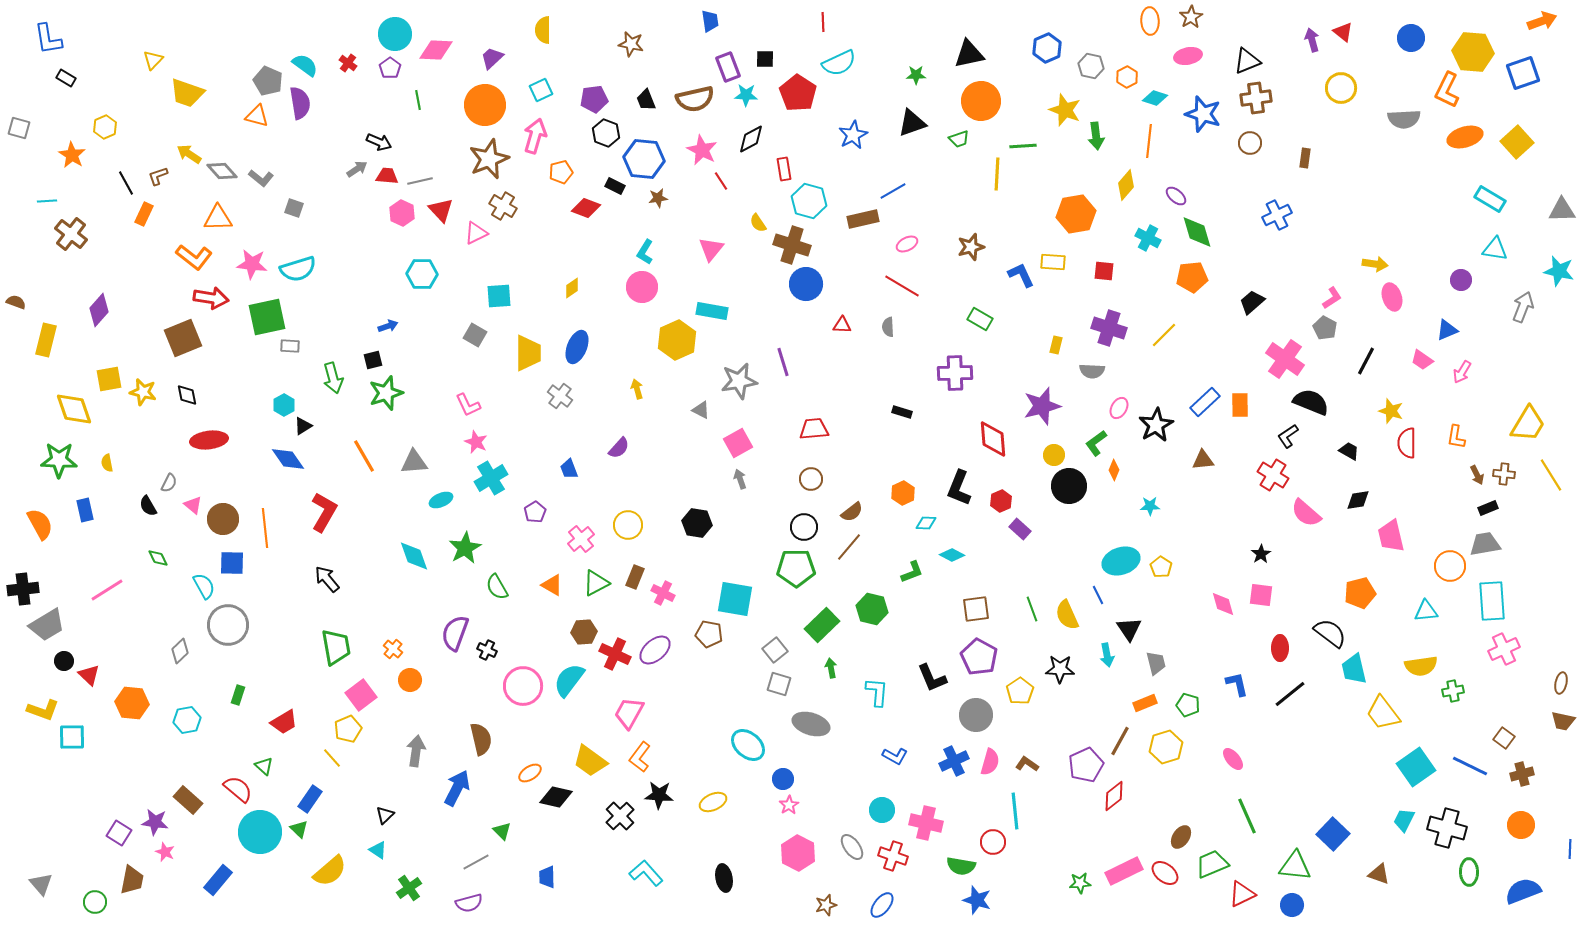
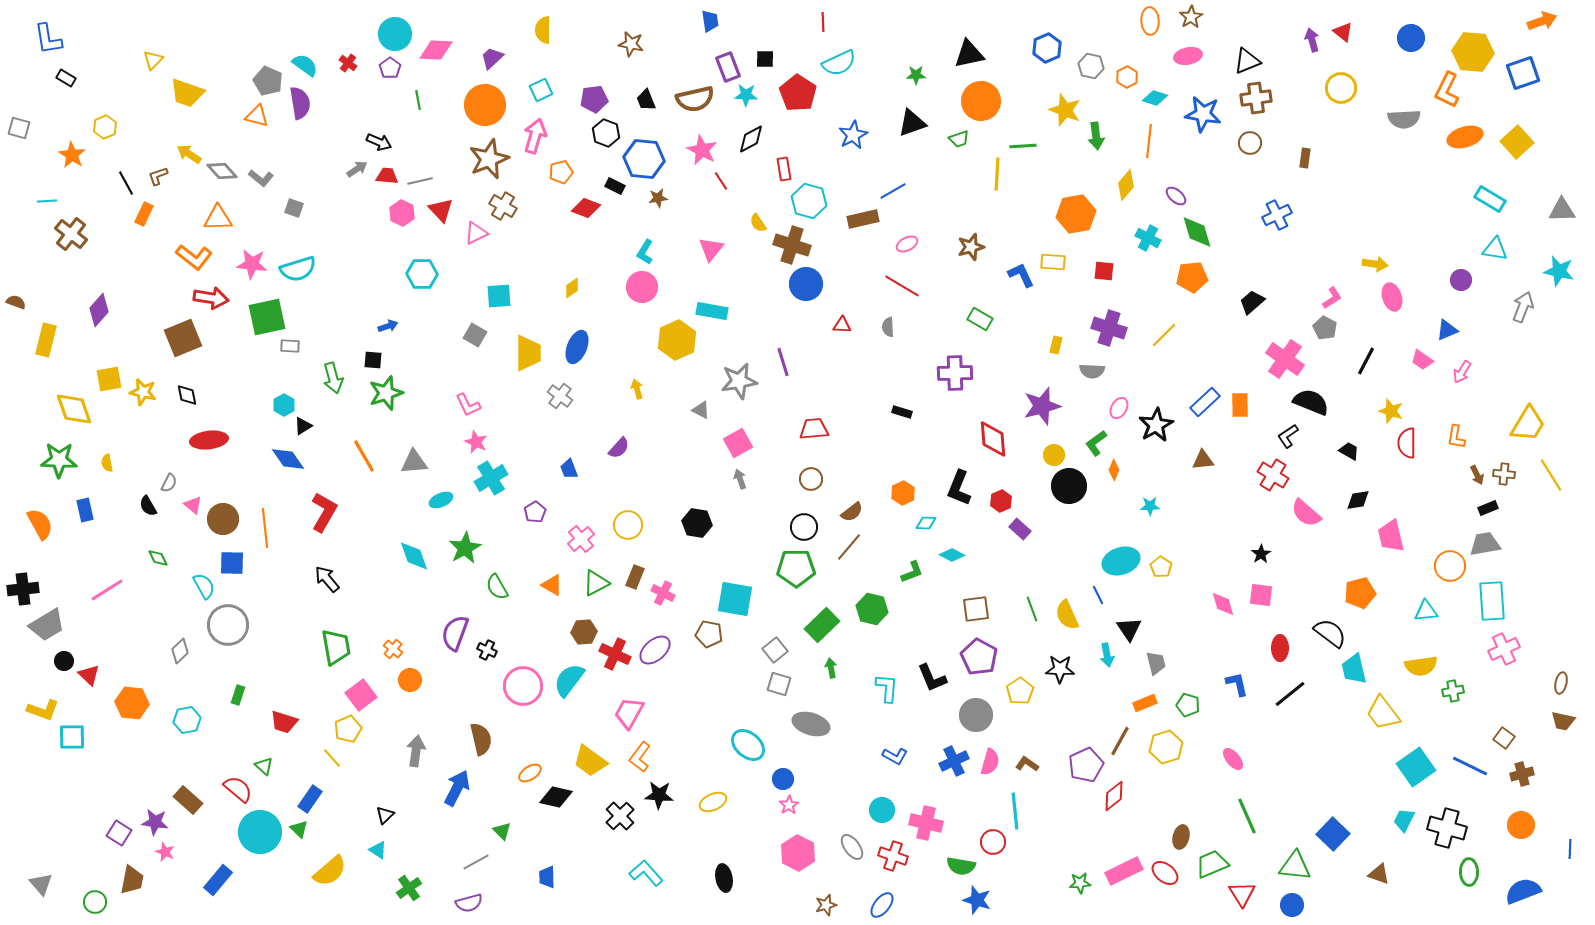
blue star at (1203, 114): rotated 9 degrees counterclockwise
black square at (373, 360): rotated 18 degrees clockwise
cyan L-shape at (877, 692): moved 10 px right, 4 px up
red trapezoid at (284, 722): rotated 48 degrees clockwise
brown ellipse at (1181, 837): rotated 20 degrees counterclockwise
red triangle at (1242, 894): rotated 36 degrees counterclockwise
